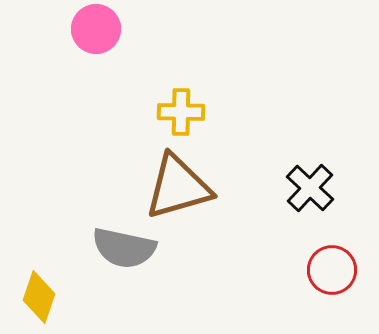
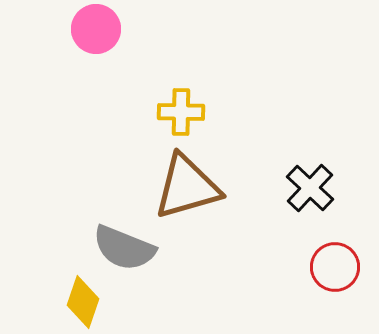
brown triangle: moved 9 px right
gray semicircle: rotated 10 degrees clockwise
red circle: moved 3 px right, 3 px up
yellow diamond: moved 44 px right, 5 px down
